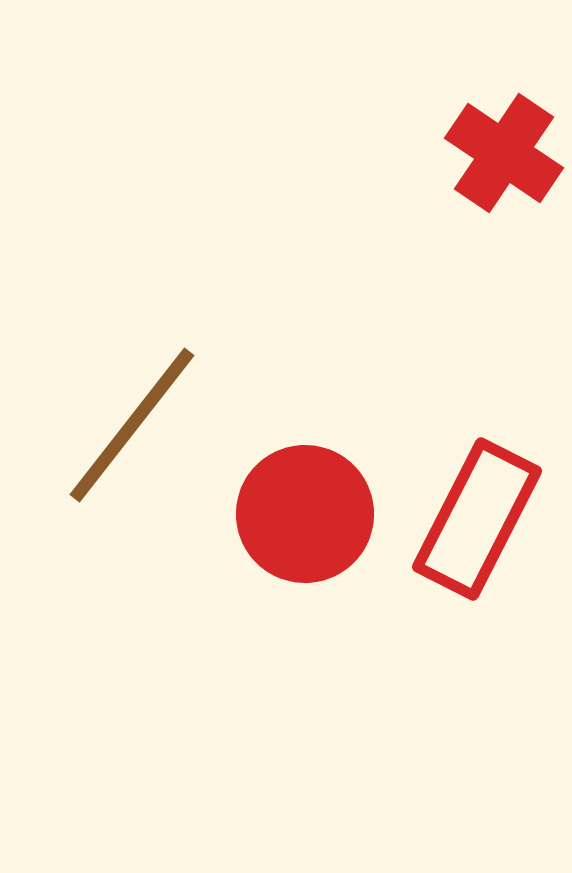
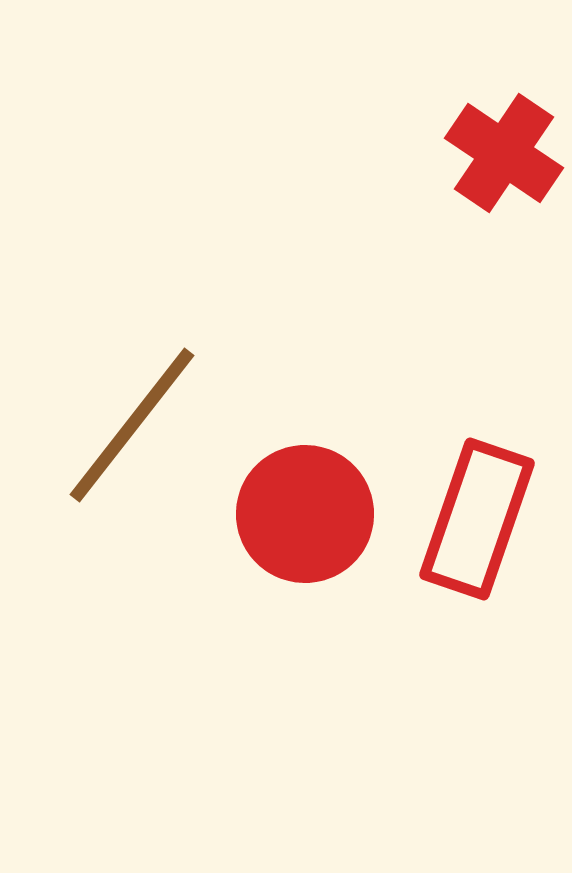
red rectangle: rotated 8 degrees counterclockwise
